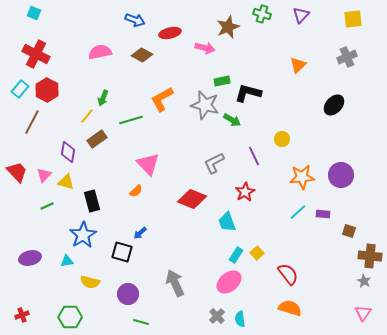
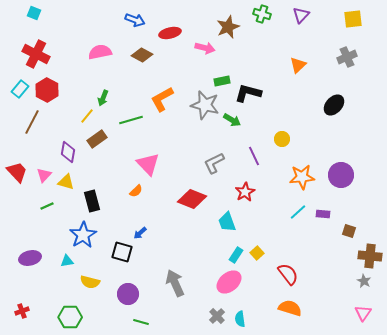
red cross at (22, 315): moved 4 px up
